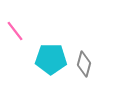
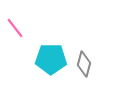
pink line: moved 3 px up
